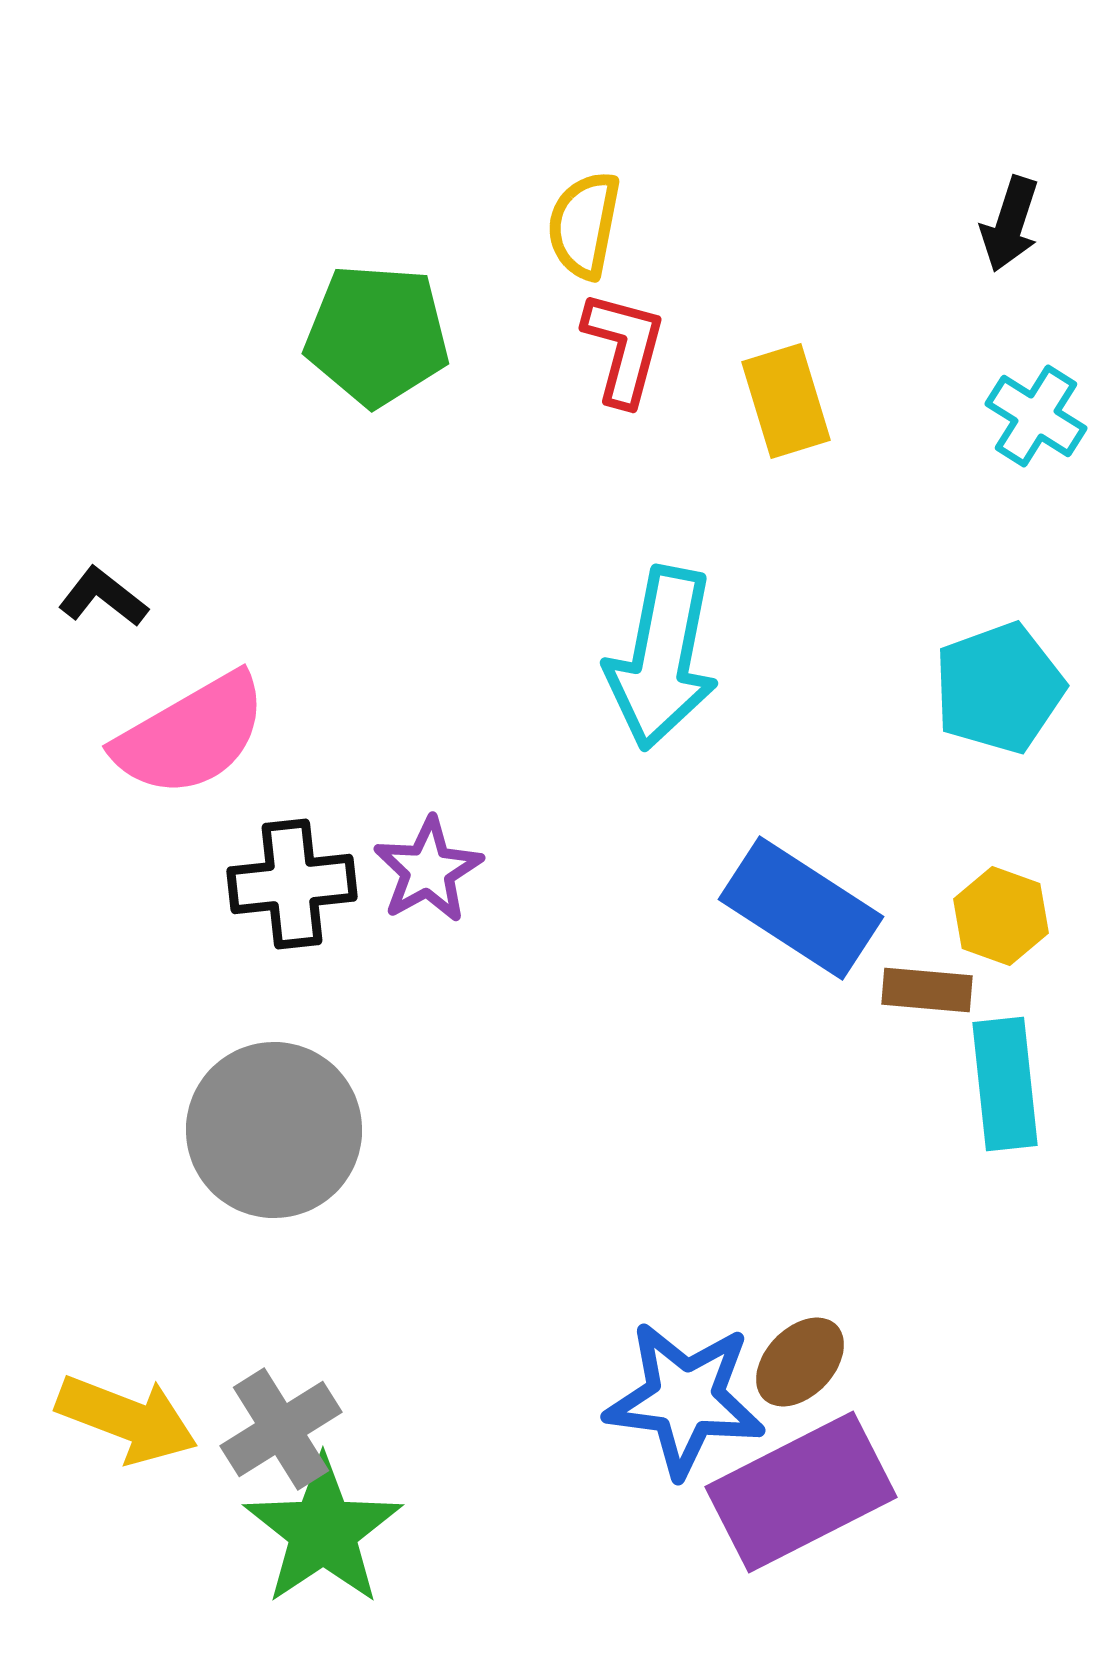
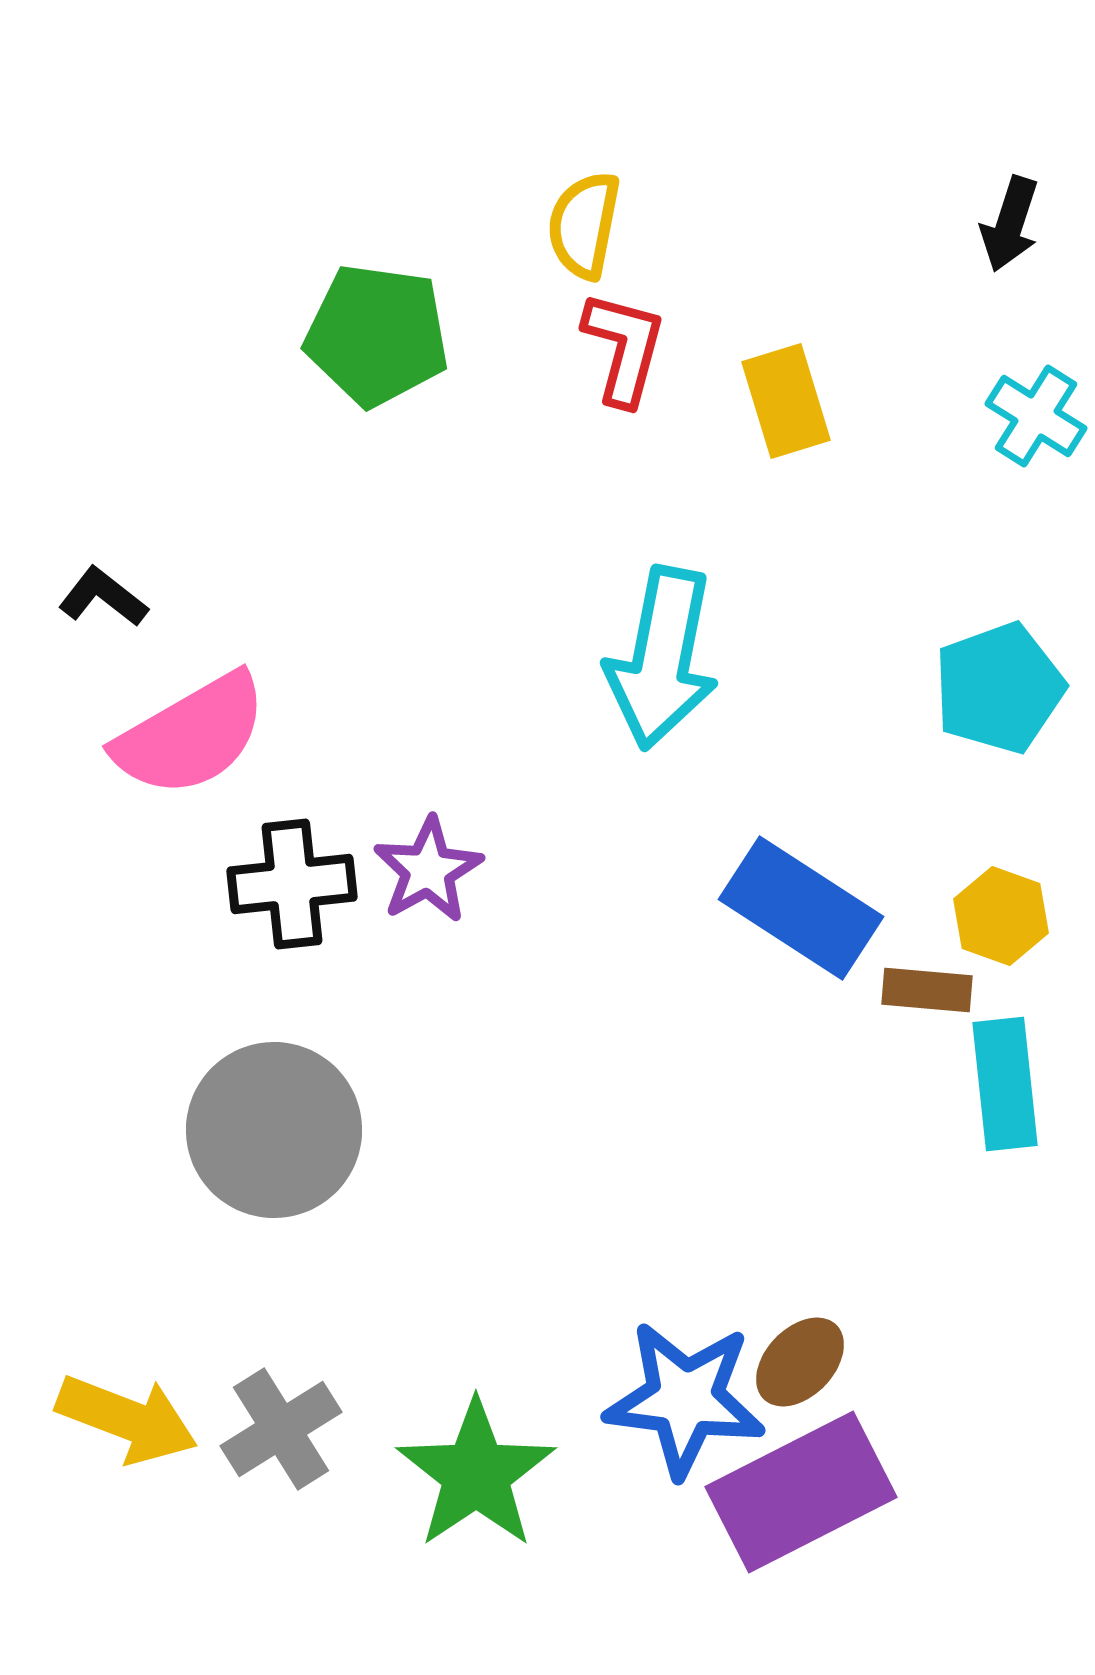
green pentagon: rotated 4 degrees clockwise
green star: moved 153 px right, 57 px up
